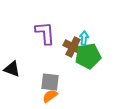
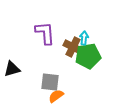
black triangle: rotated 36 degrees counterclockwise
orange semicircle: moved 6 px right
